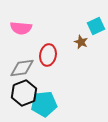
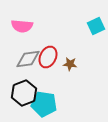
pink semicircle: moved 1 px right, 2 px up
brown star: moved 11 px left, 22 px down; rotated 16 degrees counterclockwise
red ellipse: moved 2 px down; rotated 15 degrees clockwise
gray diamond: moved 6 px right, 9 px up
cyan pentagon: rotated 15 degrees clockwise
